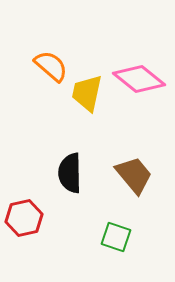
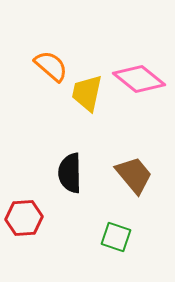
red hexagon: rotated 9 degrees clockwise
